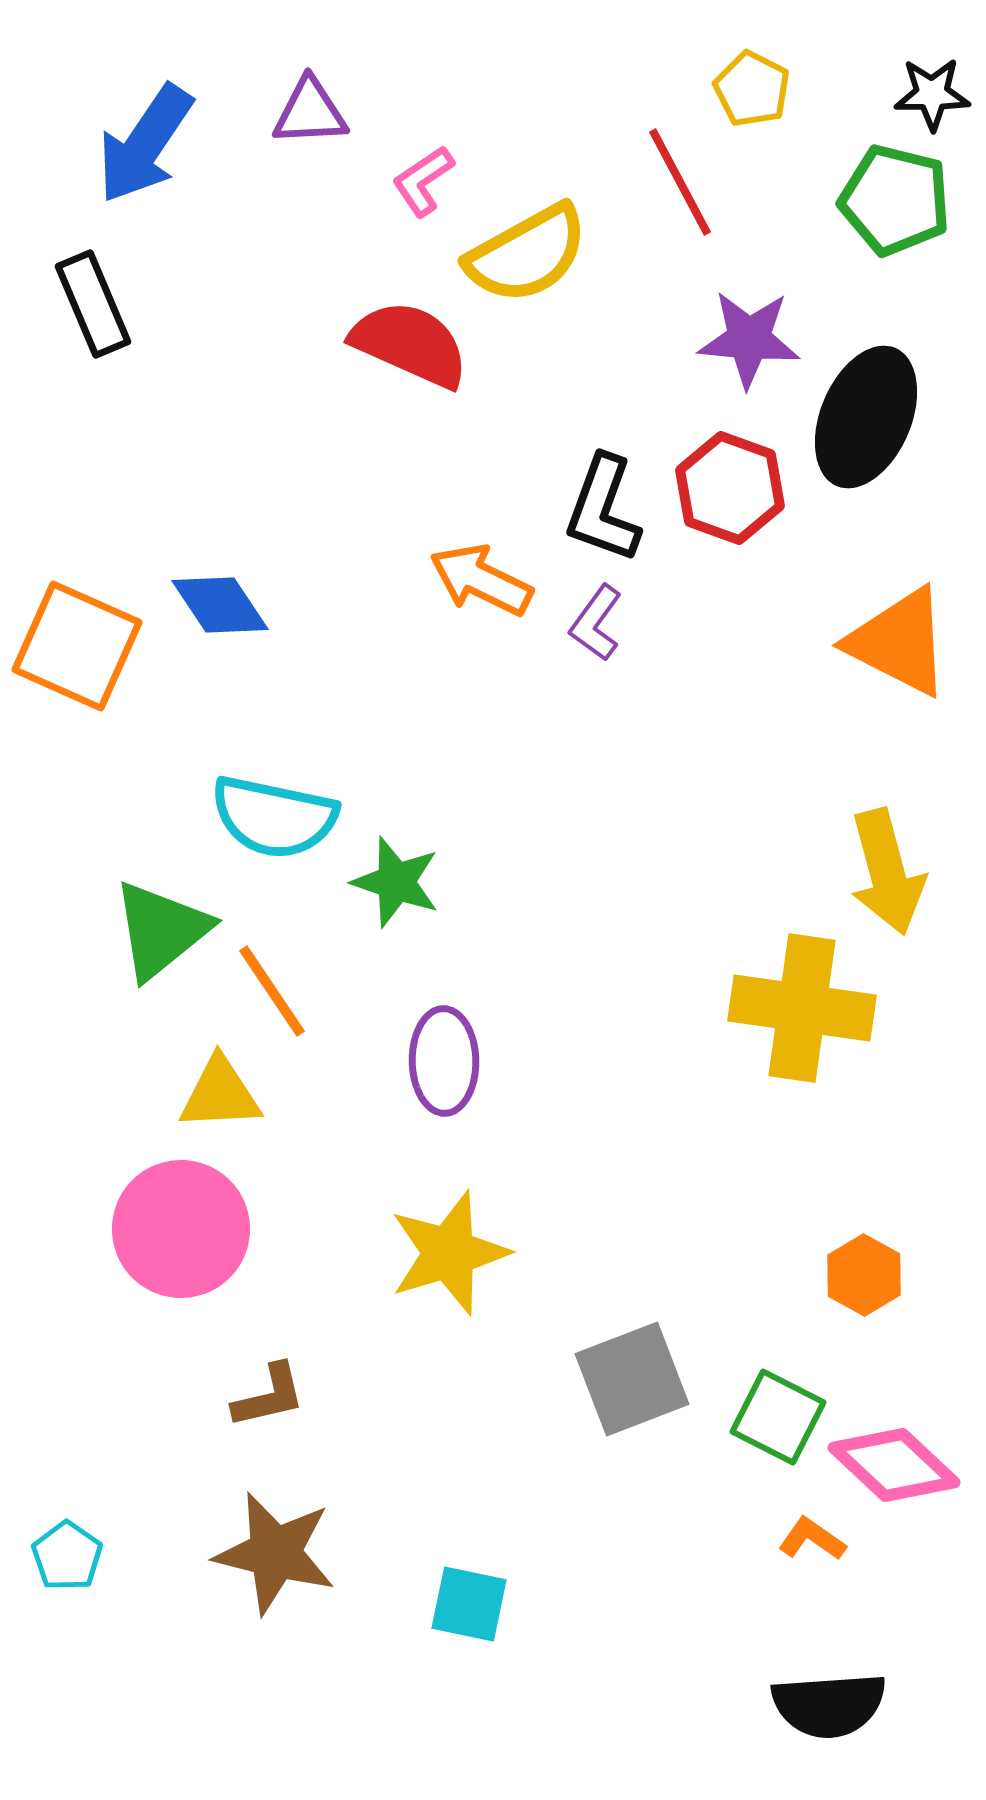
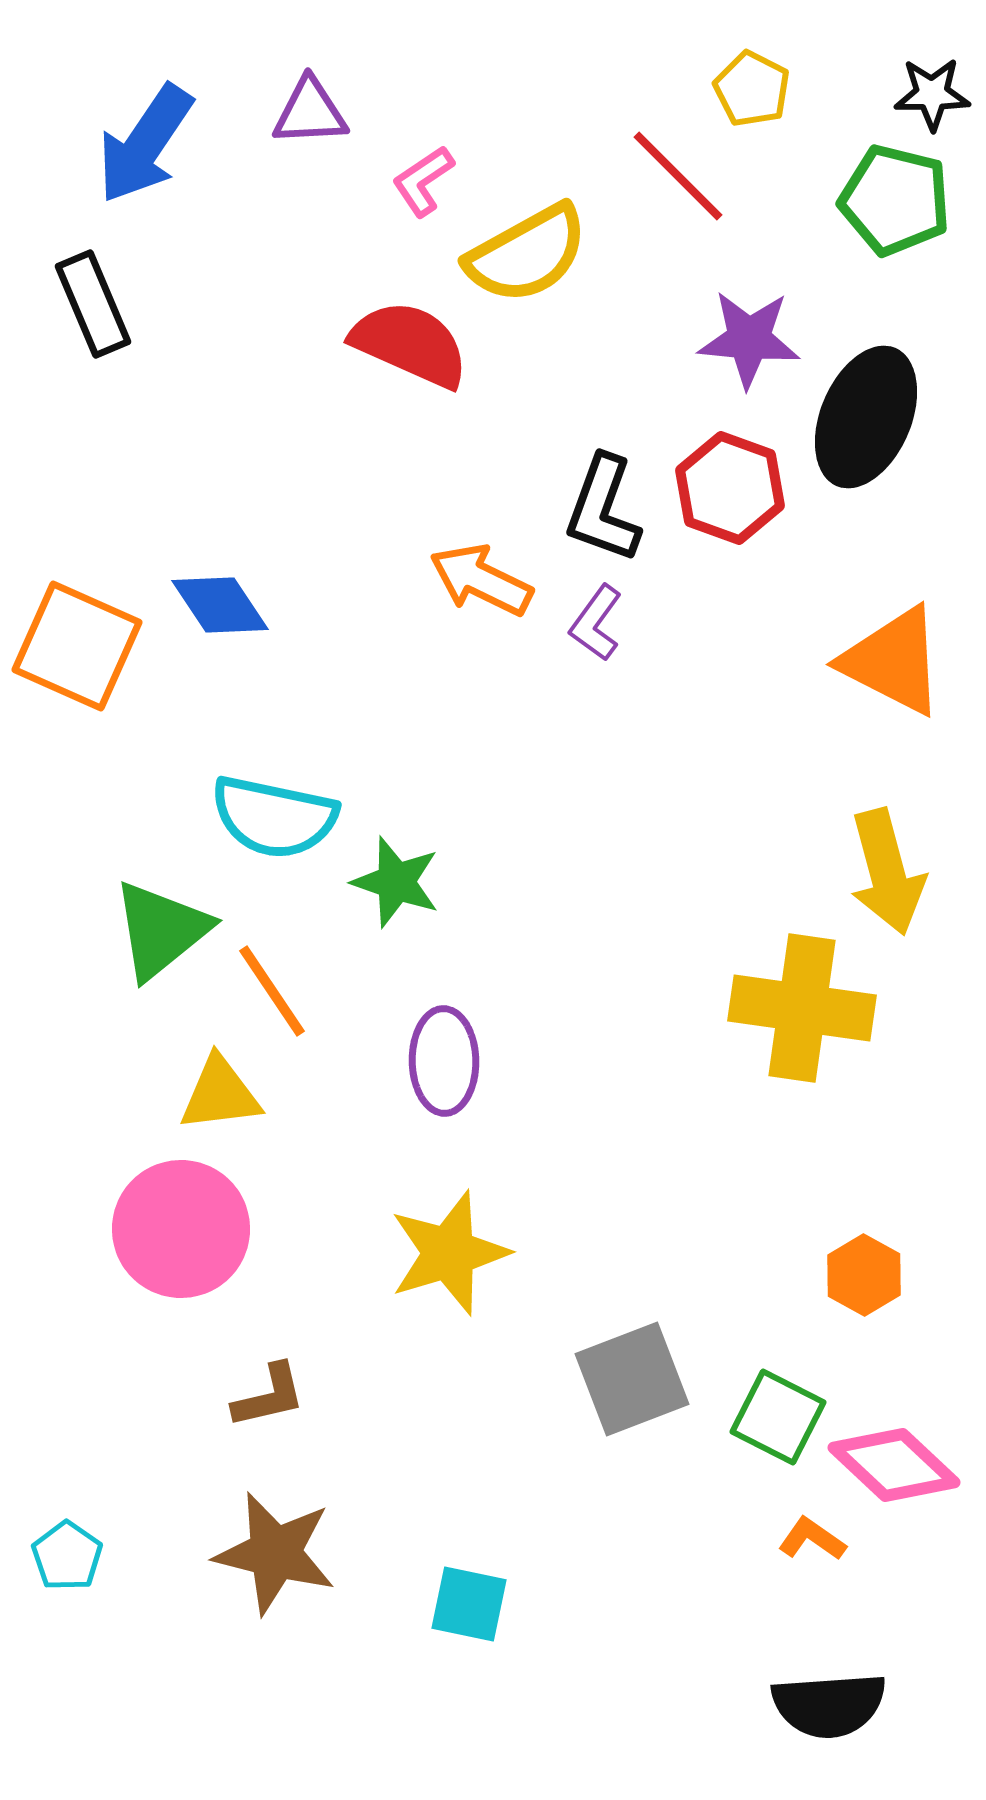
red line: moved 2 px left, 6 px up; rotated 17 degrees counterclockwise
orange triangle: moved 6 px left, 19 px down
yellow triangle: rotated 4 degrees counterclockwise
